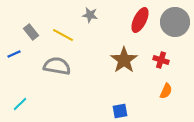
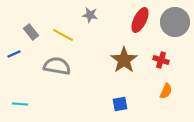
cyan line: rotated 49 degrees clockwise
blue square: moved 7 px up
